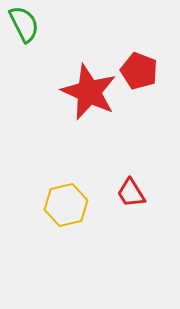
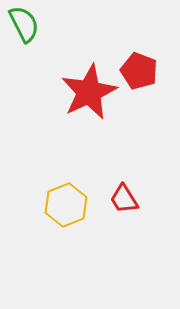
red star: rotated 22 degrees clockwise
red trapezoid: moved 7 px left, 6 px down
yellow hexagon: rotated 9 degrees counterclockwise
